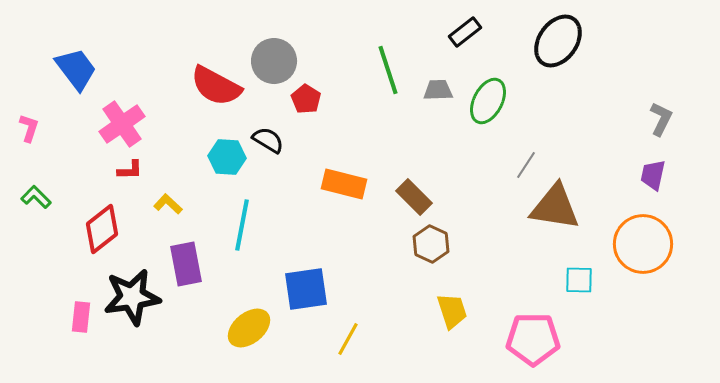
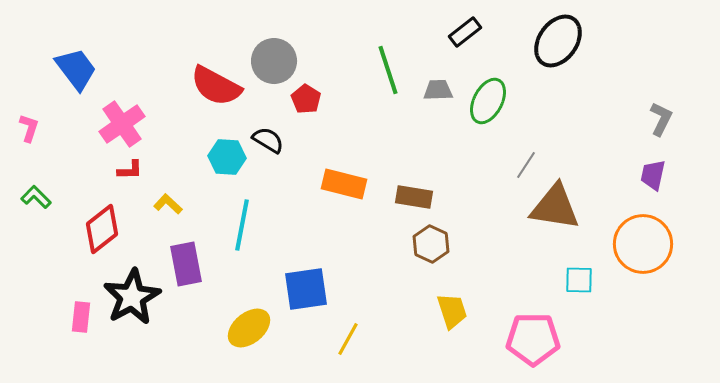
brown rectangle: rotated 36 degrees counterclockwise
black star: rotated 20 degrees counterclockwise
